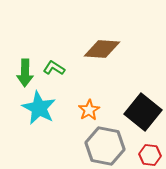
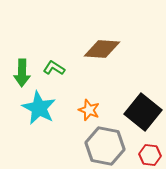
green arrow: moved 3 px left
orange star: rotated 20 degrees counterclockwise
